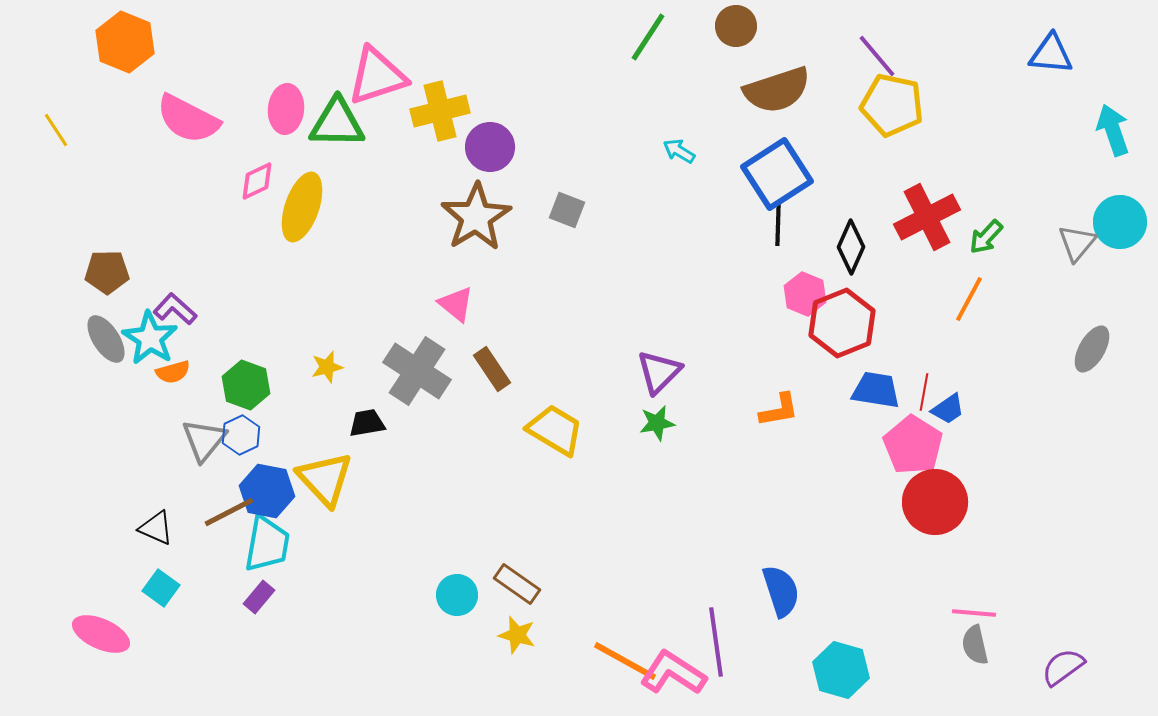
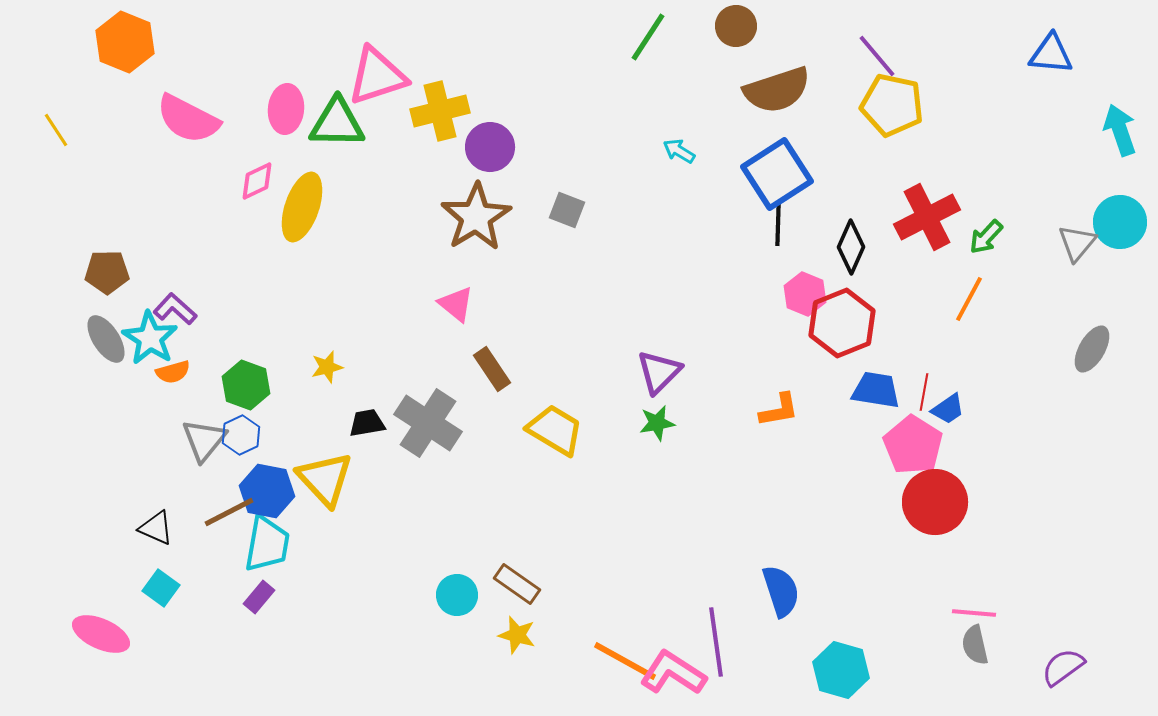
cyan arrow at (1113, 130): moved 7 px right
gray cross at (417, 371): moved 11 px right, 52 px down
